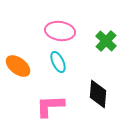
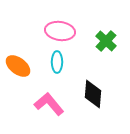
cyan ellipse: moved 1 px left; rotated 25 degrees clockwise
black diamond: moved 5 px left
pink L-shape: moved 1 px left, 2 px up; rotated 52 degrees clockwise
